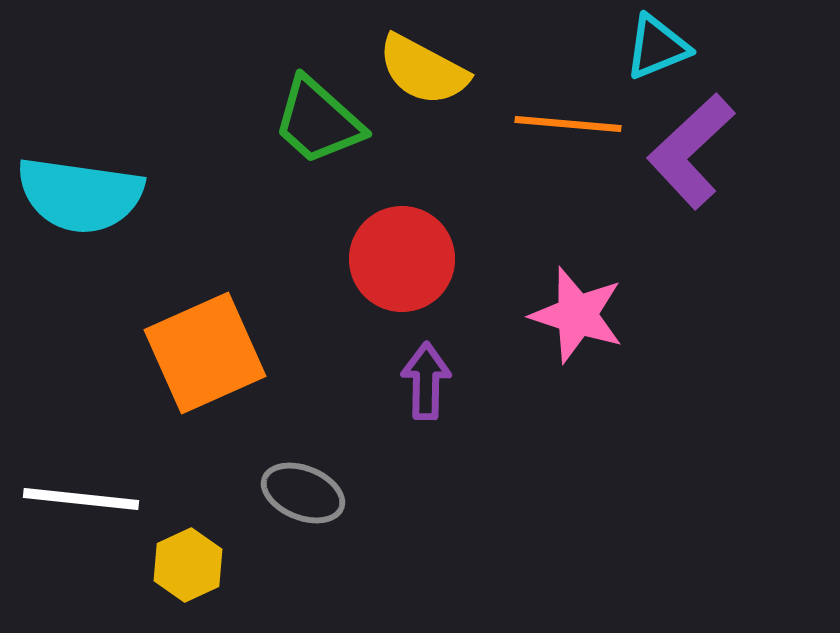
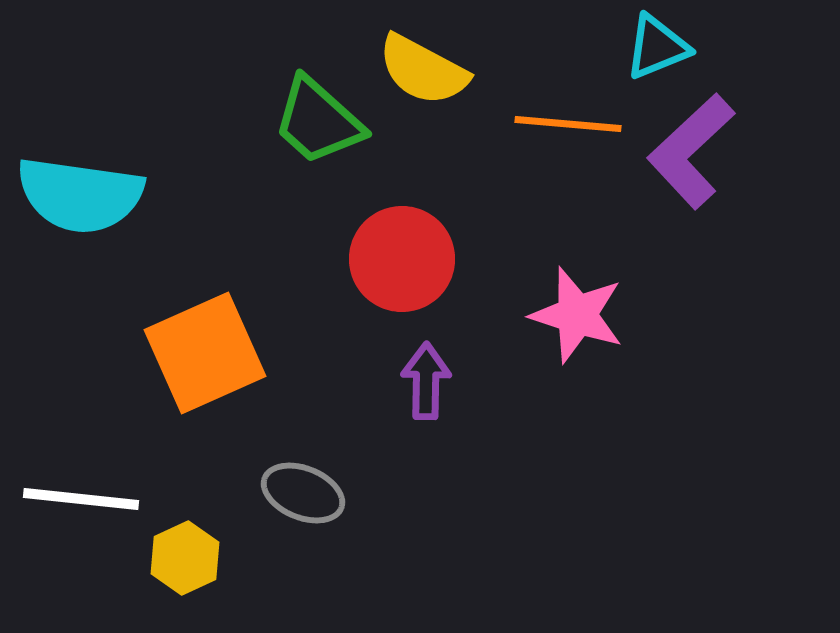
yellow hexagon: moved 3 px left, 7 px up
